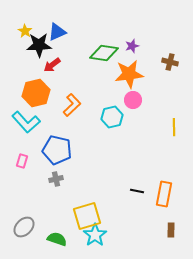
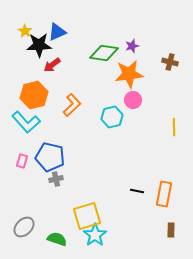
orange hexagon: moved 2 px left, 2 px down
blue pentagon: moved 7 px left, 7 px down
